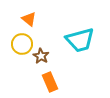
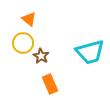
cyan trapezoid: moved 10 px right, 12 px down
yellow circle: moved 1 px right, 1 px up
orange rectangle: moved 2 px down
